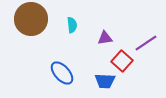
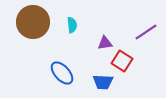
brown circle: moved 2 px right, 3 px down
purple triangle: moved 5 px down
purple line: moved 11 px up
red square: rotated 10 degrees counterclockwise
blue trapezoid: moved 2 px left, 1 px down
